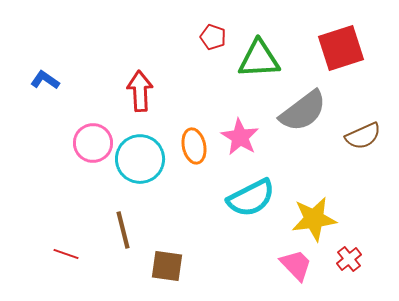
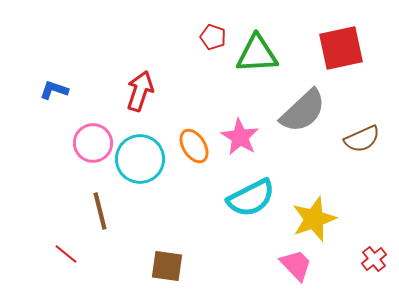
red square: rotated 6 degrees clockwise
green triangle: moved 2 px left, 5 px up
blue L-shape: moved 9 px right, 10 px down; rotated 16 degrees counterclockwise
red arrow: rotated 21 degrees clockwise
gray semicircle: rotated 6 degrees counterclockwise
brown semicircle: moved 1 px left, 3 px down
orange ellipse: rotated 20 degrees counterclockwise
yellow star: rotated 12 degrees counterclockwise
brown line: moved 23 px left, 19 px up
red line: rotated 20 degrees clockwise
red cross: moved 25 px right
